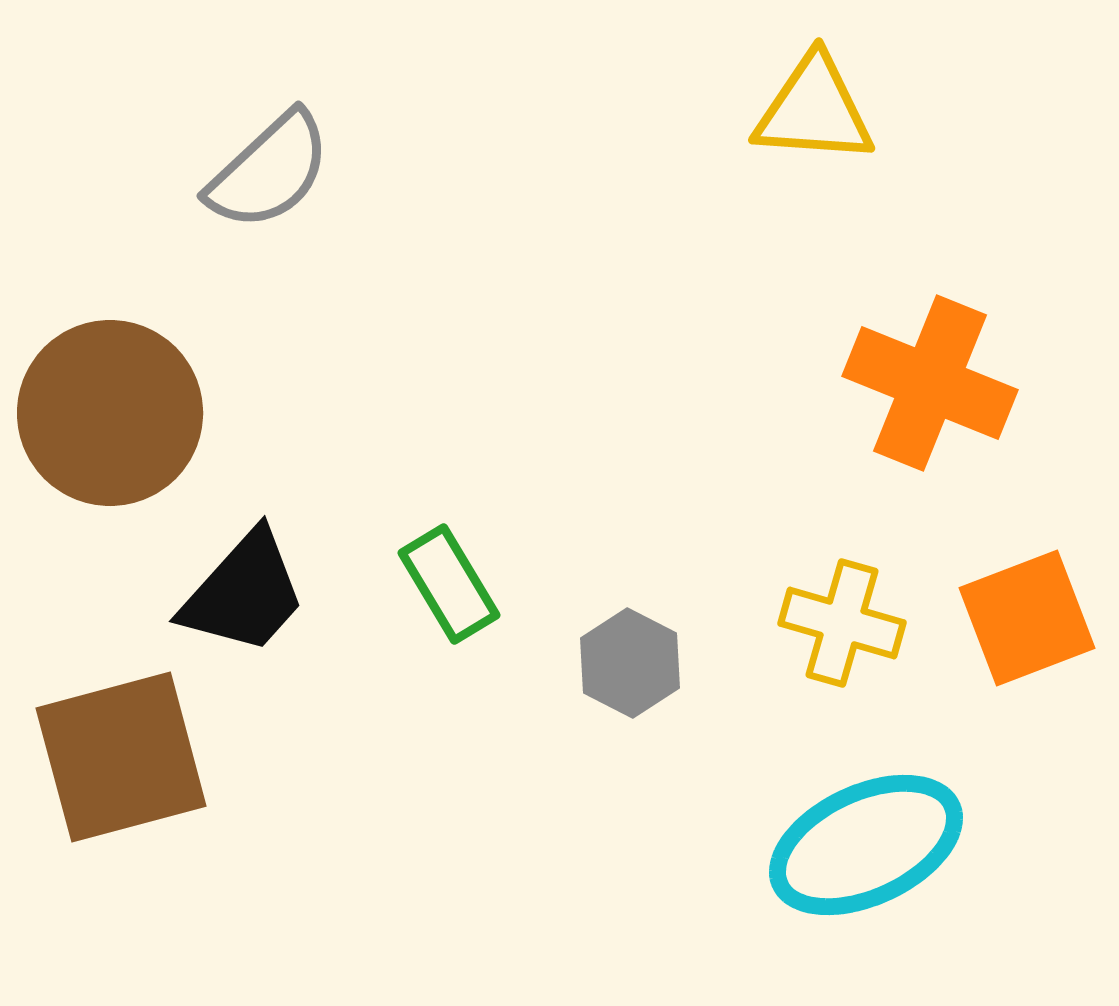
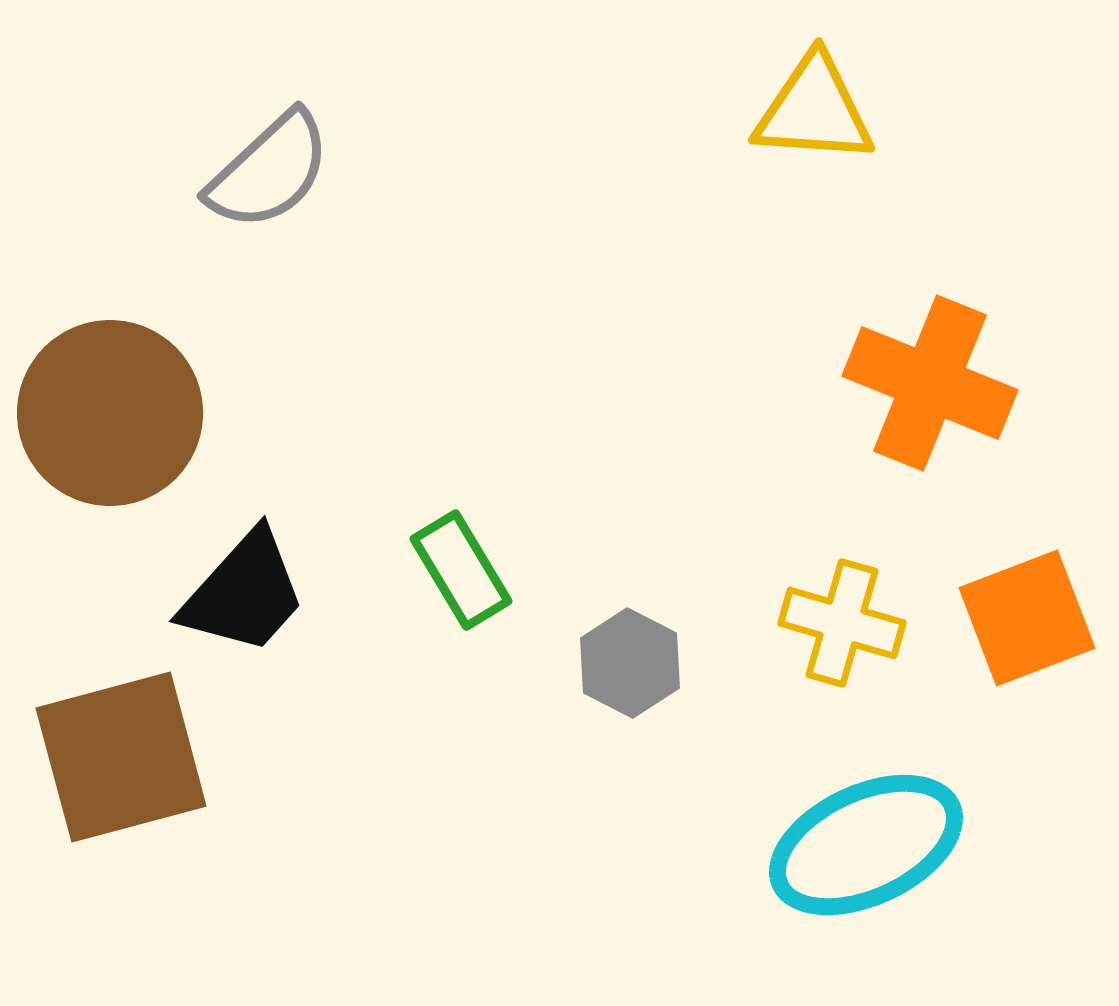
green rectangle: moved 12 px right, 14 px up
